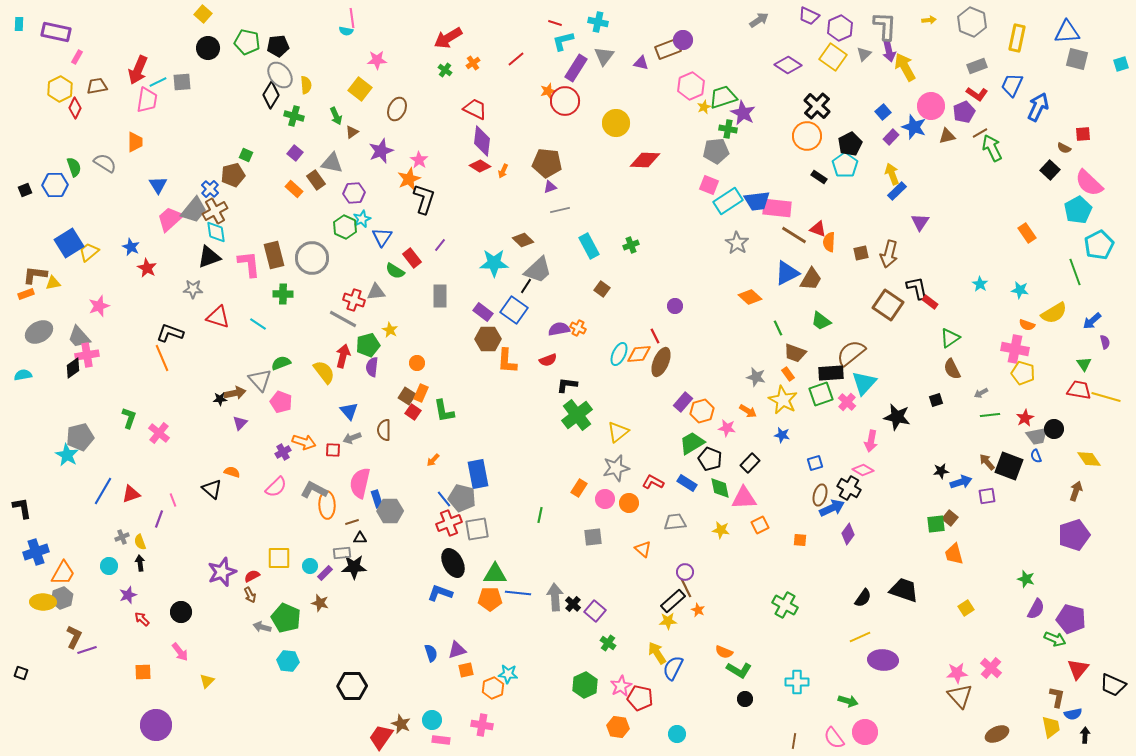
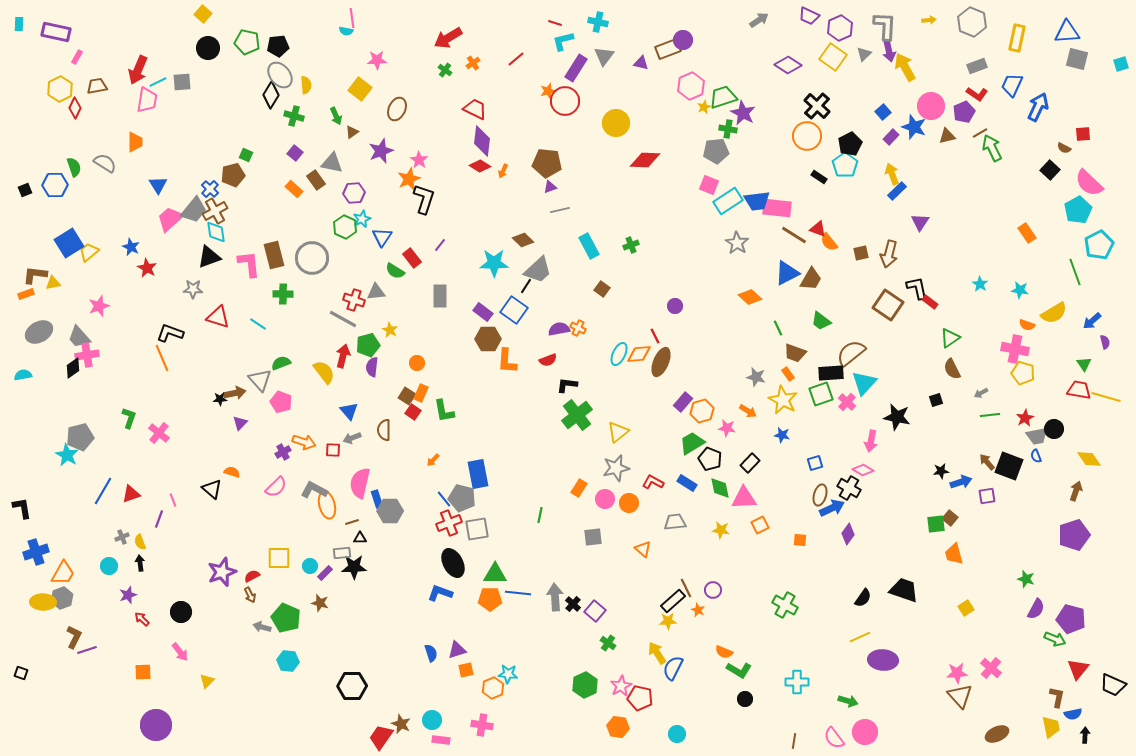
orange semicircle at (829, 242): rotated 42 degrees counterclockwise
orange ellipse at (327, 505): rotated 12 degrees counterclockwise
purple circle at (685, 572): moved 28 px right, 18 px down
